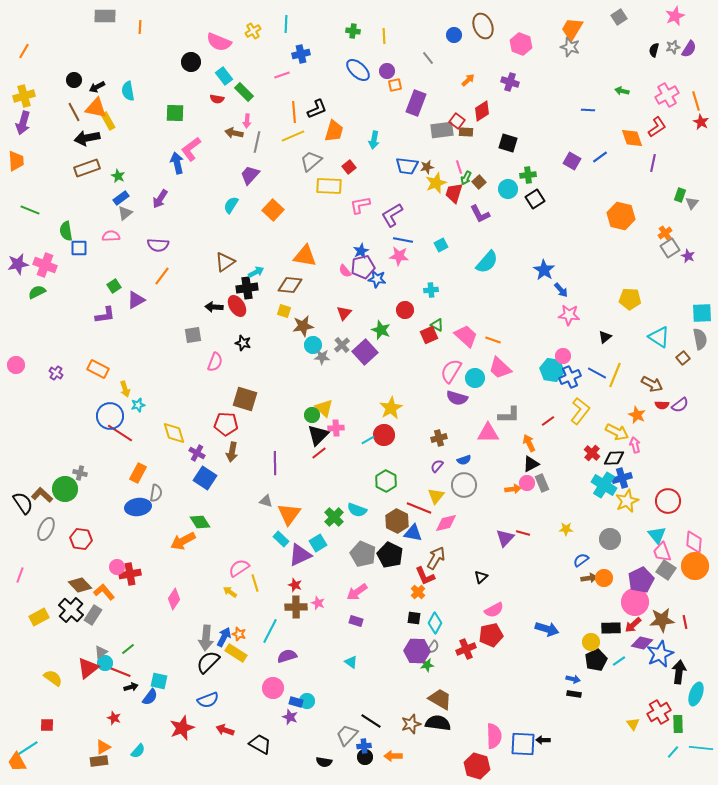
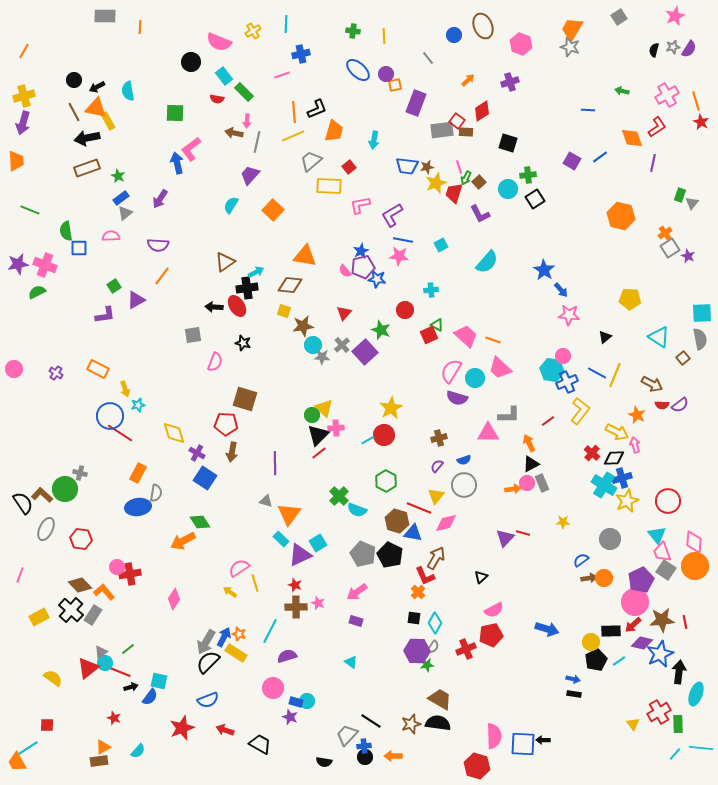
purple circle at (387, 71): moved 1 px left, 3 px down
purple cross at (510, 82): rotated 36 degrees counterclockwise
pink circle at (16, 365): moved 2 px left, 4 px down
blue cross at (570, 377): moved 3 px left, 5 px down
green cross at (334, 517): moved 5 px right, 21 px up
brown hexagon at (397, 521): rotated 10 degrees counterclockwise
yellow star at (566, 529): moved 3 px left, 7 px up
black rectangle at (611, 628): moved 3 px down
gray arrow at (206, 638): moved 4 px down; rotated 25 degrees clockwise
cyan line at (673, 752): moved 2 px right, 2 px down
